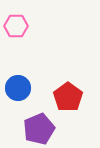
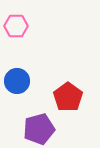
blue circle: moved 1 px left, 7 px up
purple pentagon: rotated 8 degrees clockwise
